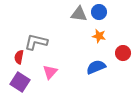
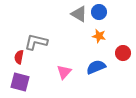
gray triangle: rotated 24 degrees clockwise
pink triangle: moved 14 px right
purple square: rotated 18 degrees counterclockwise
